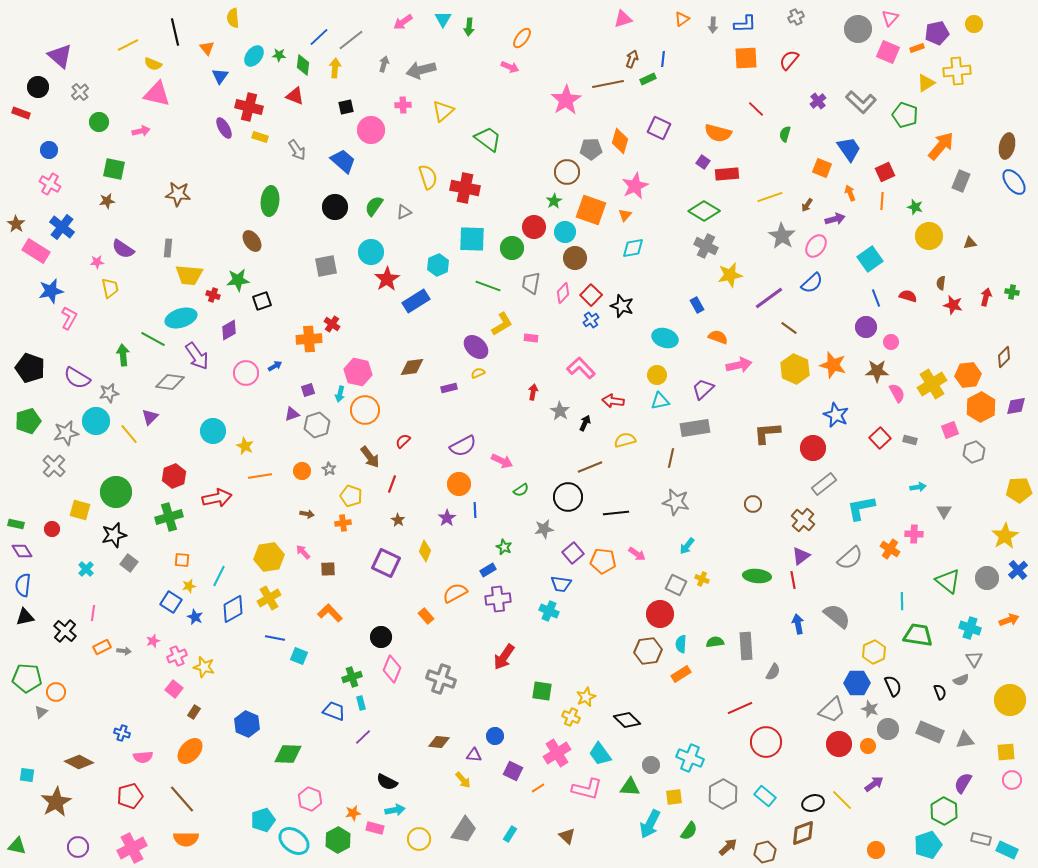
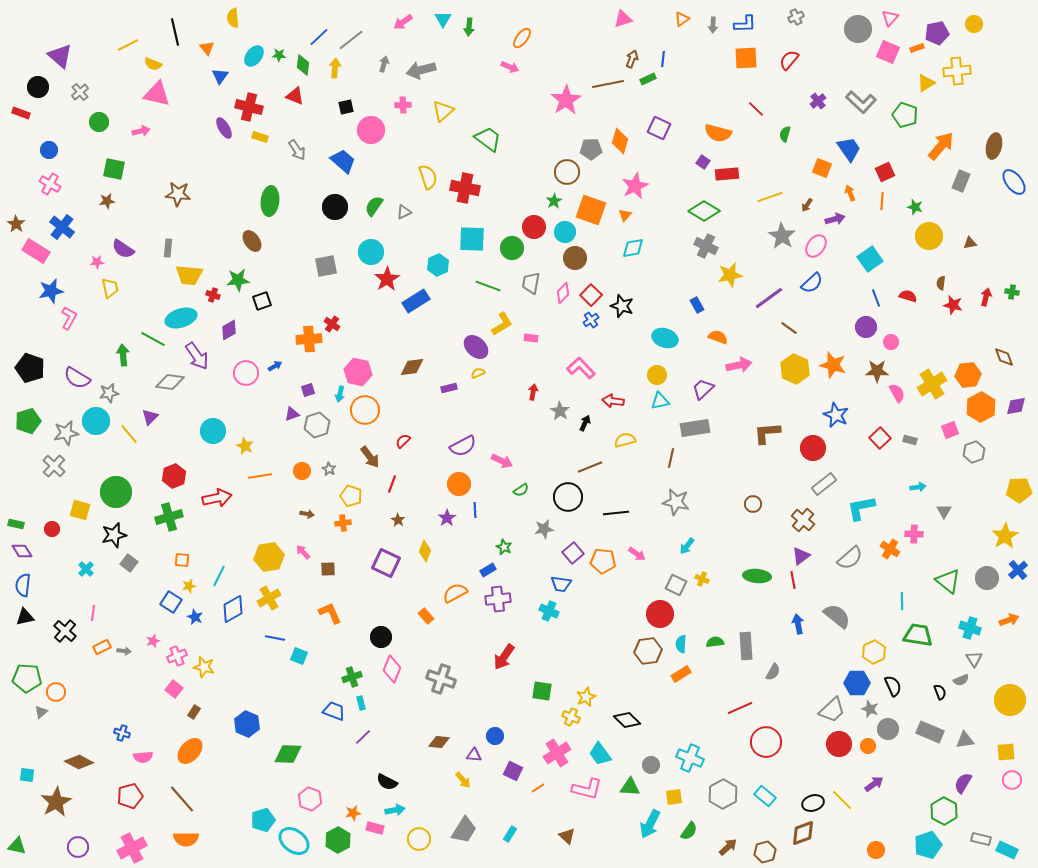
brown ellipse at (1007, 146): moved 13 px left
brown diamond at (1004, 357): rotated 65 degrees counterclockwise
orange L-shape at (330, 613): rotated 20 degrees clockwise
